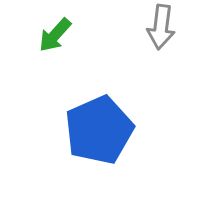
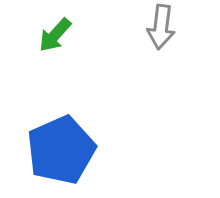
blue pentagon: moved 38 px left, 20 px down
